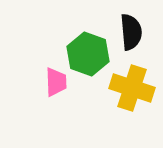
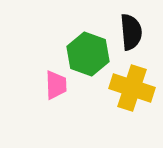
pink trapezoid: moved 3 px down
